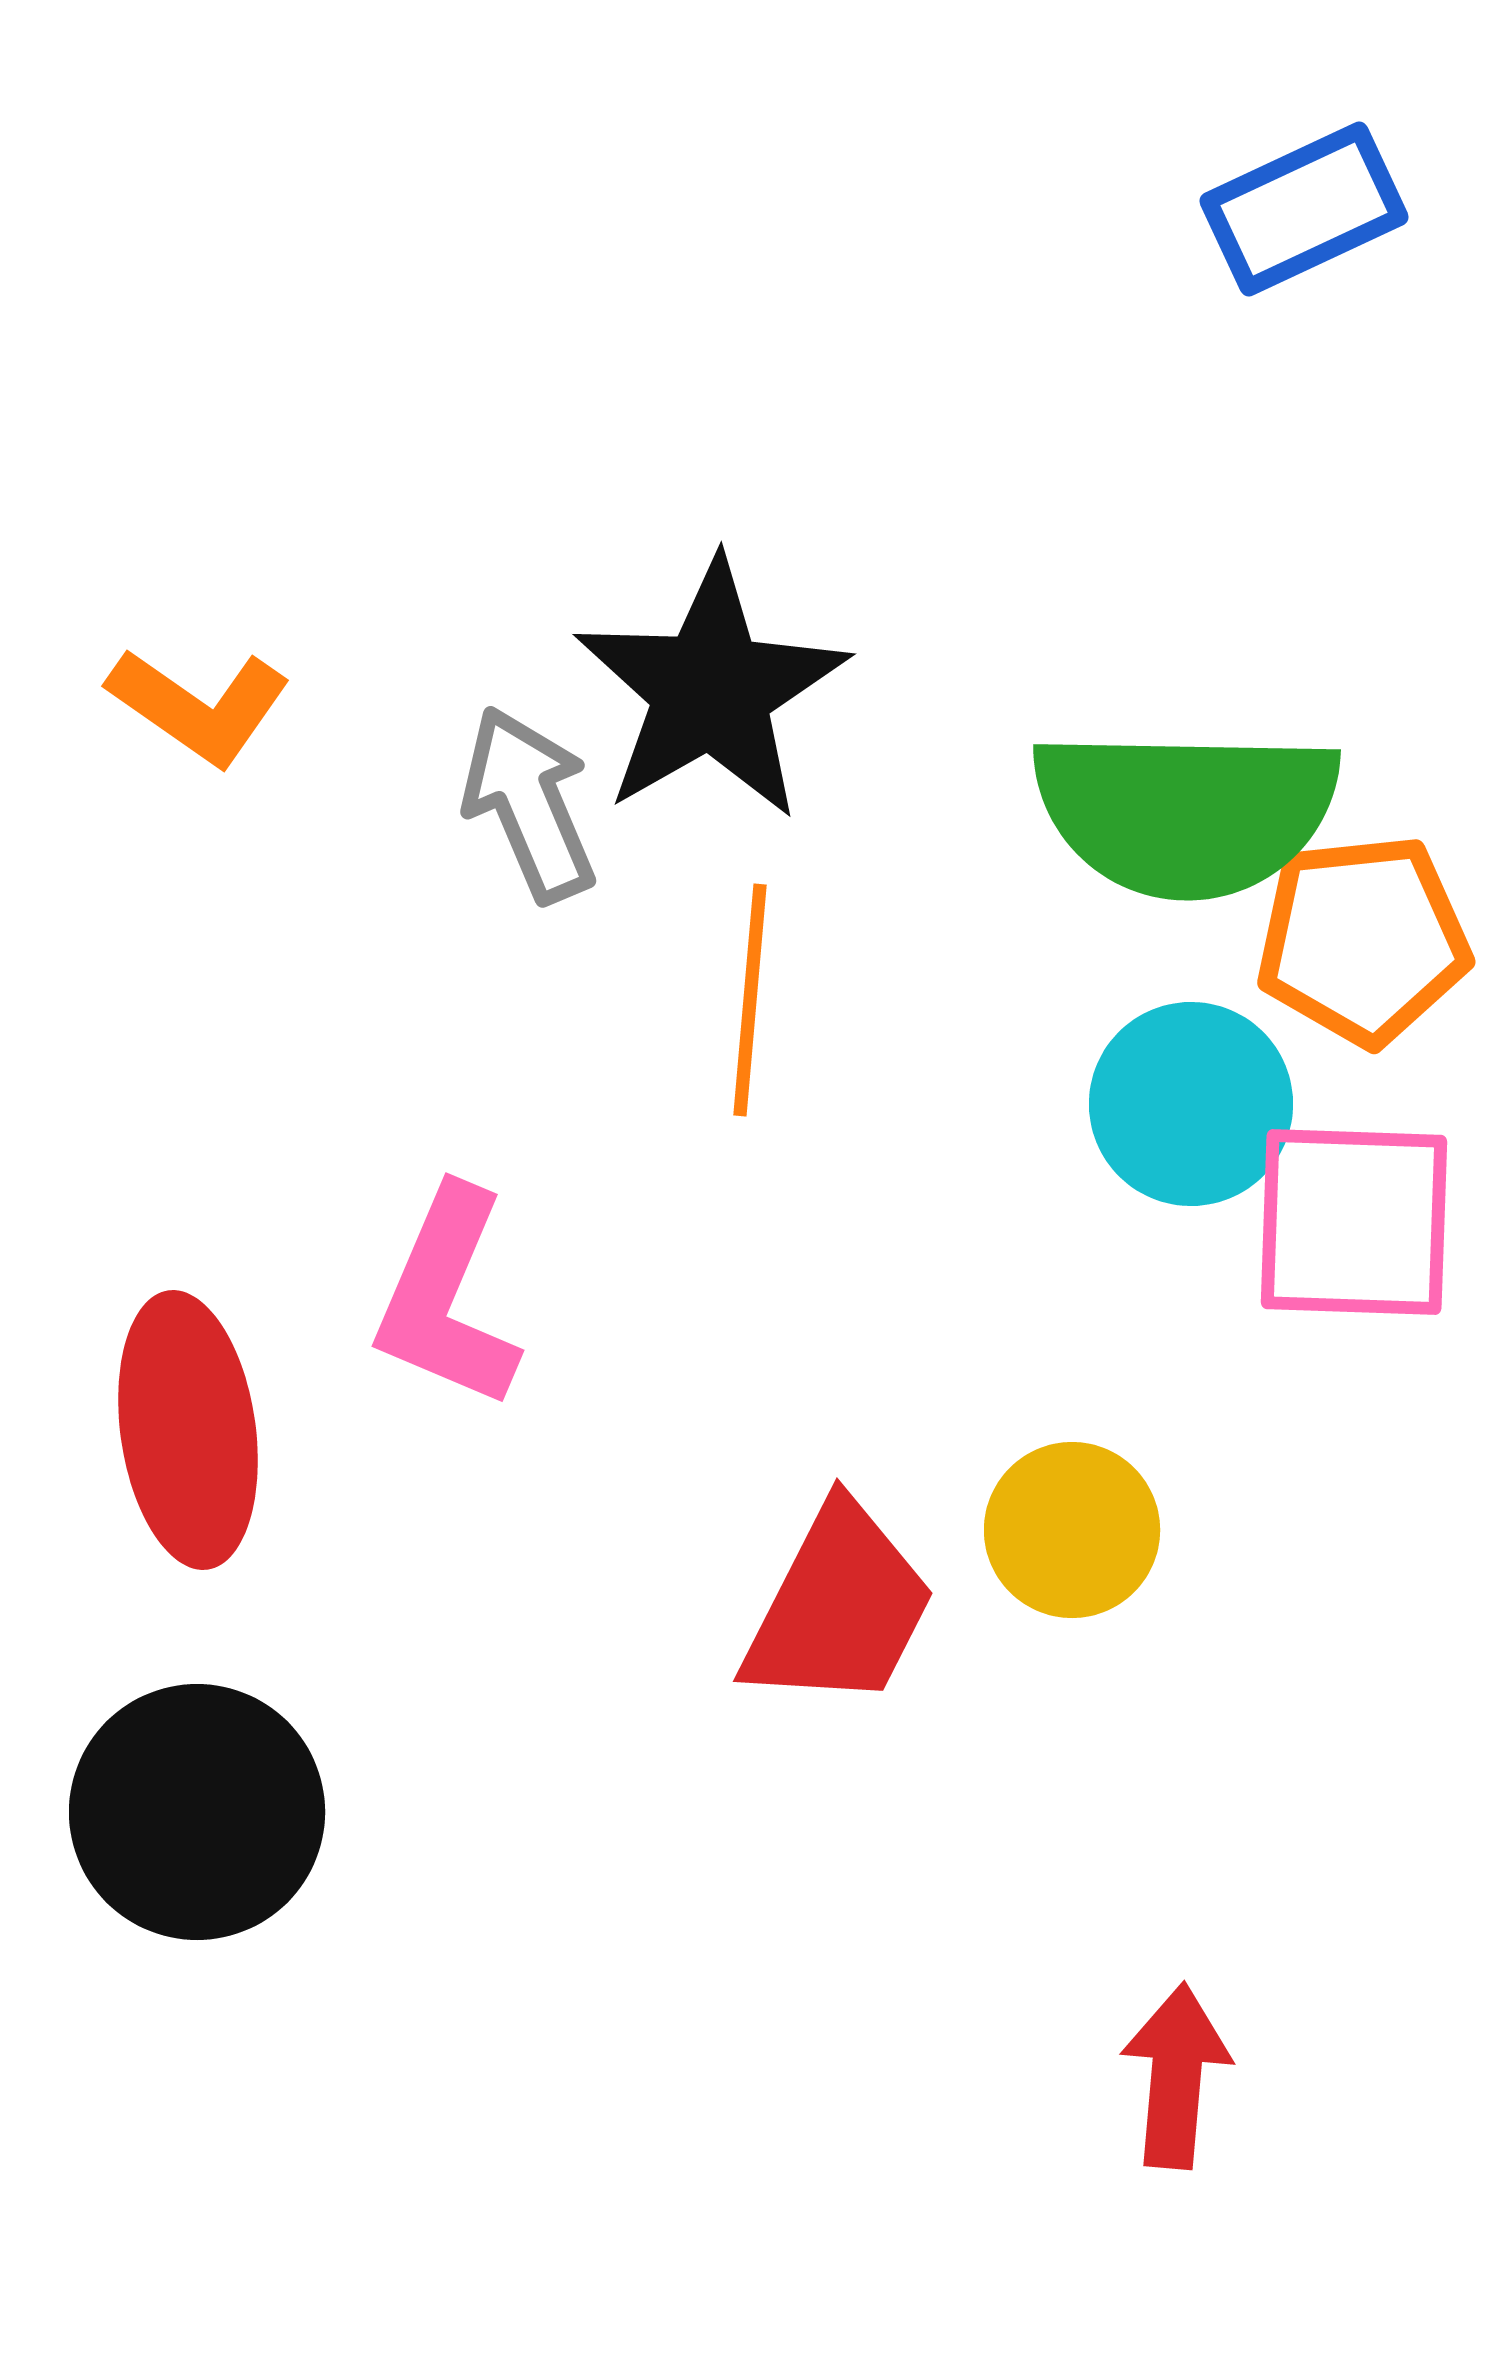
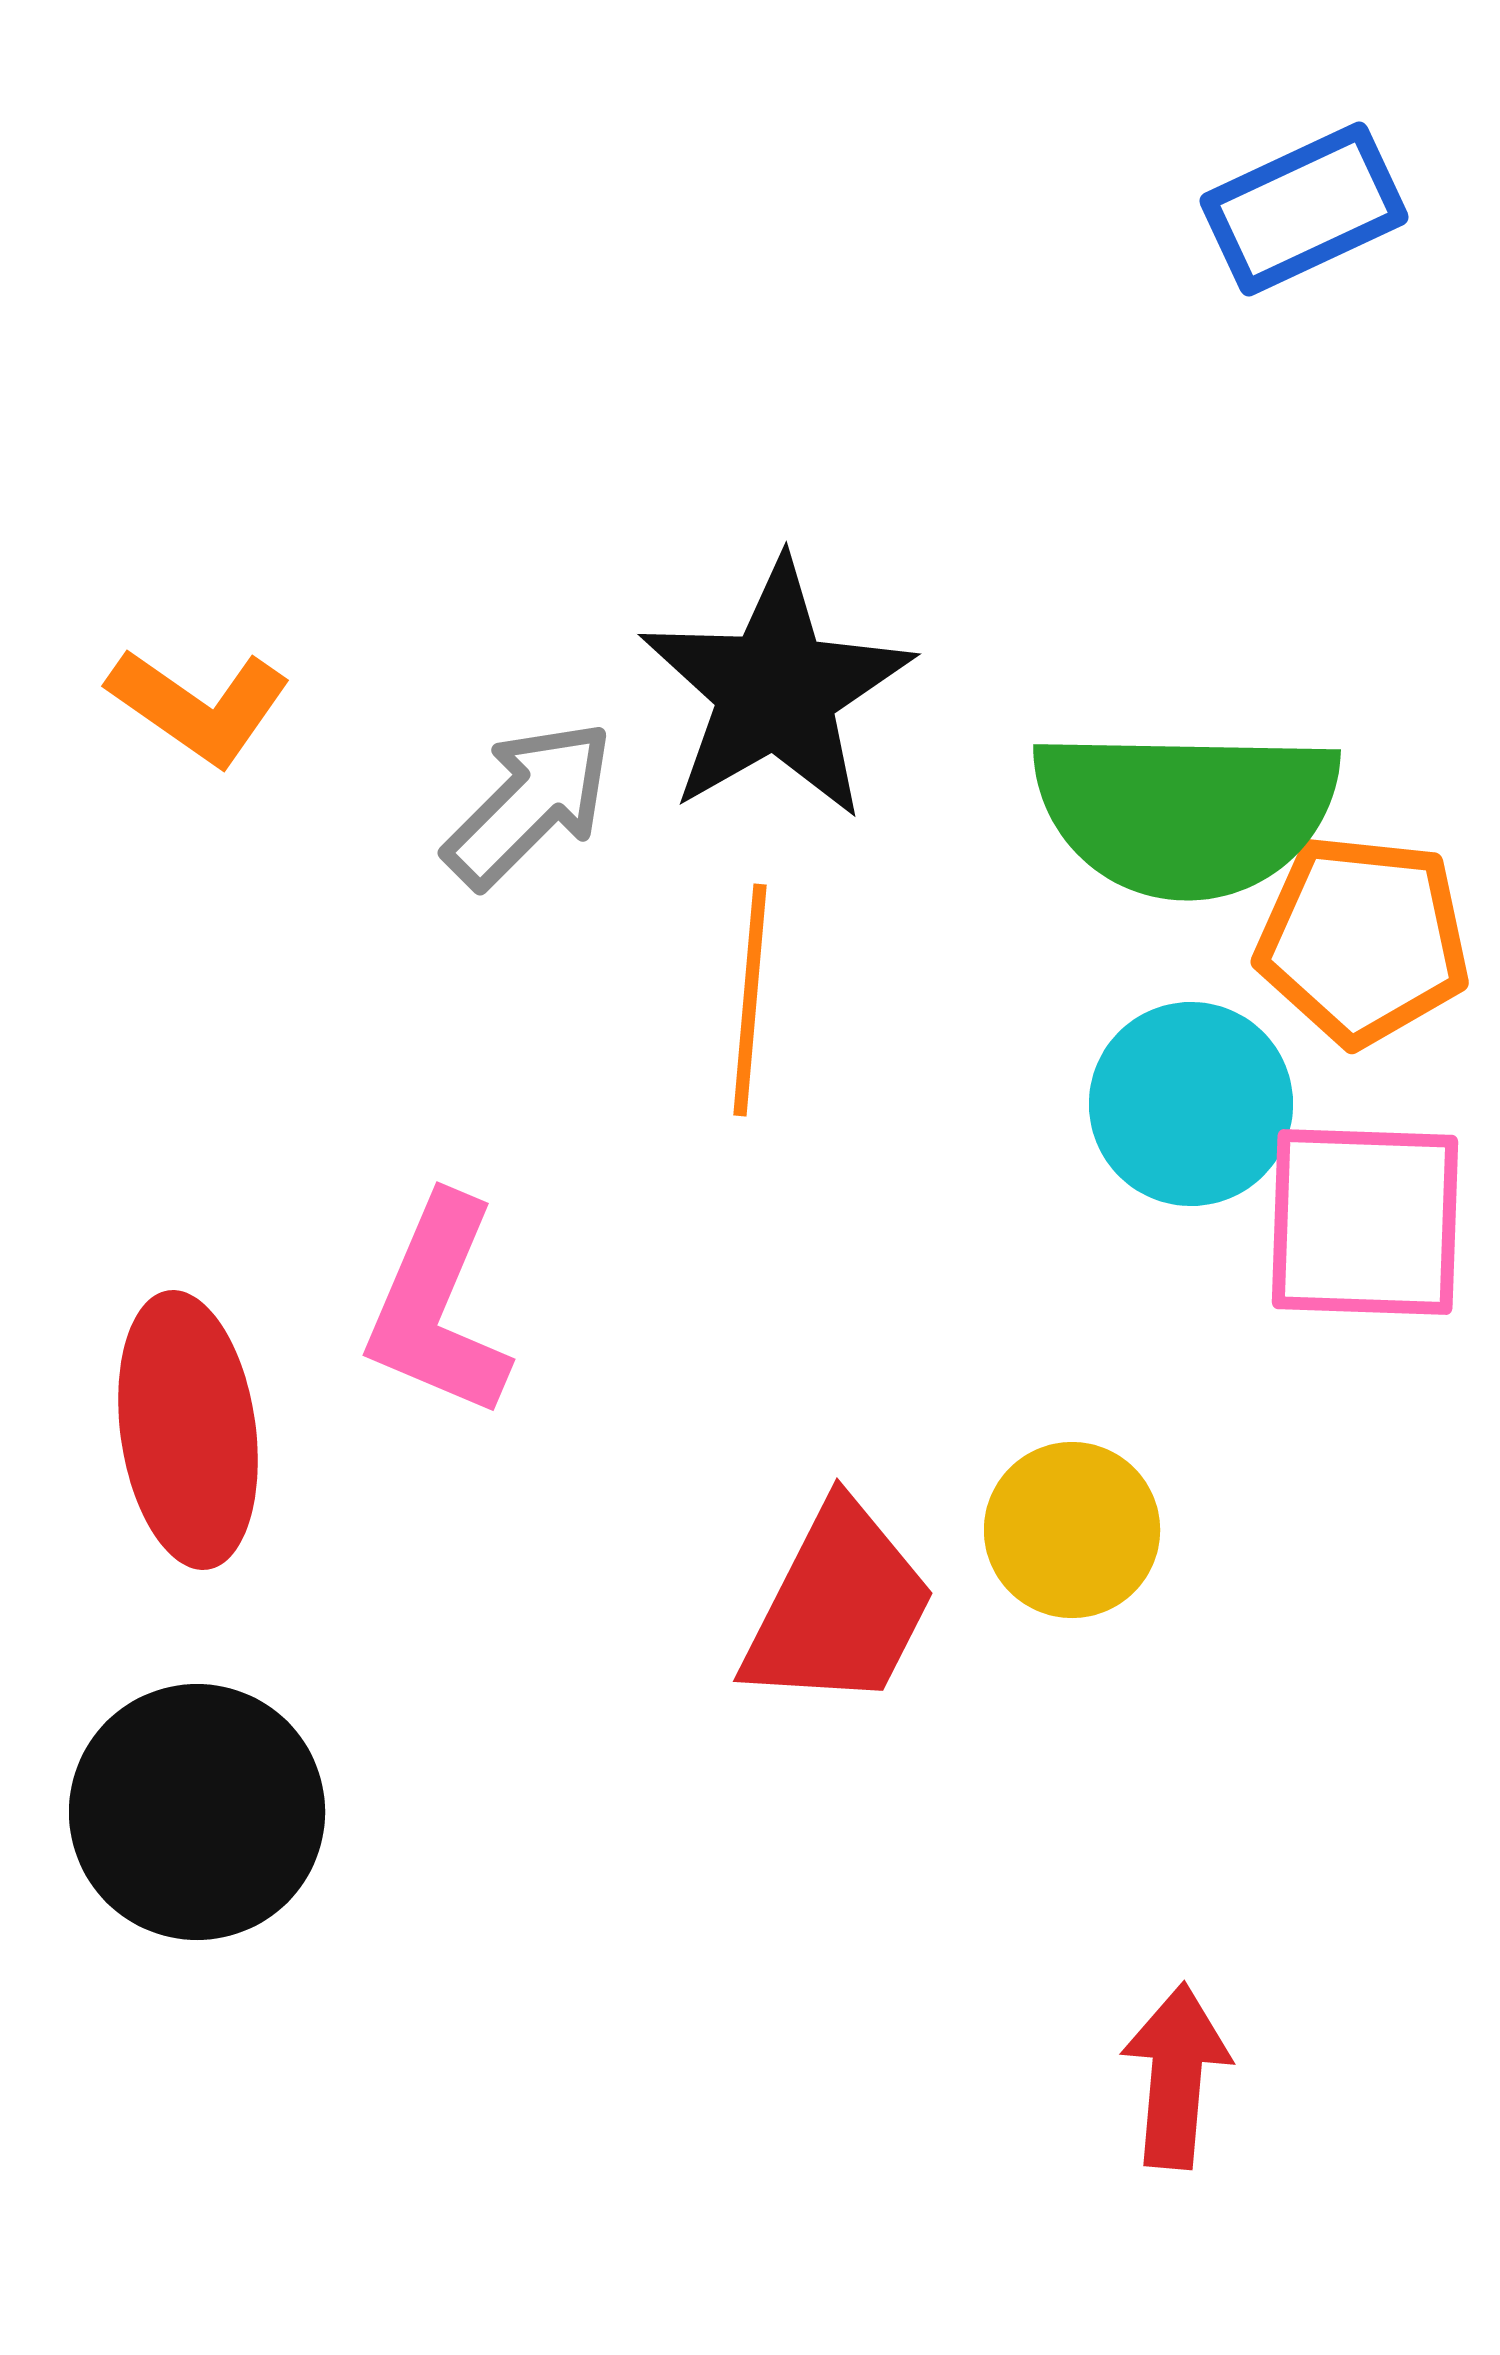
black star: moved 65 px right
gray arrow: rotated 68 degrees clockwise
orange pentagon: rotated 12 degrees clockwise
pink square: moved 11 px right
pink L-shape: moved 9 px left, 9 px down
